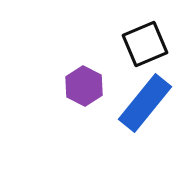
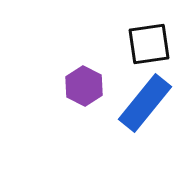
black square: moved 4 px right; rotated 15 degrees clockwise
